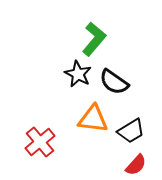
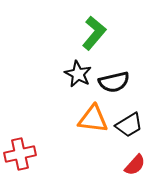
green L-shape: moved 6 px up
black semicircle: rotated 48 degrees counterclockwise
black trapezoid: moved 2 px left, 6 px up
red cross: moved 20 px left, 12 px down; rotated 28 degrees clockwise
red semicircle: moved 1 px left
